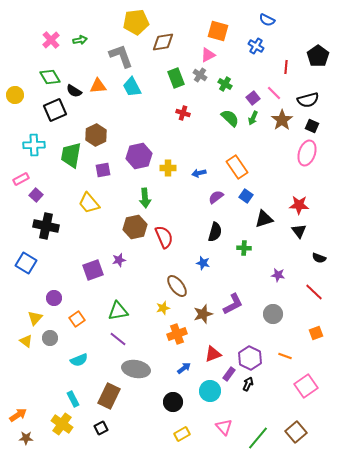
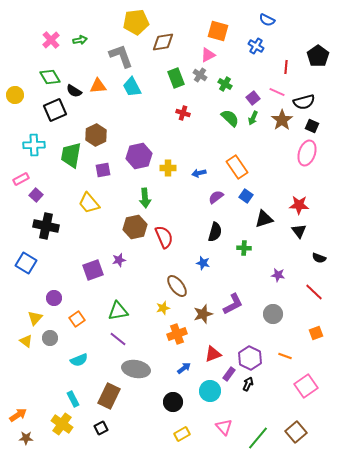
pink line at (274, 93): moved 3 px right, 1 px up; rotated 21 degrees counterclockwise
black semicircle at (308, 100): moved 4 px left, 2 px down
